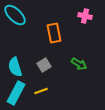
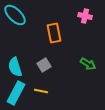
green arrow: moved 9 px right
yellow line: rotated 32 degrees clockwise
